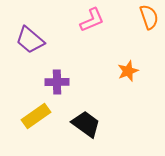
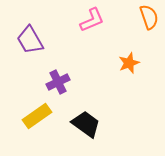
purple trapezoid: rotated 20 degrees clockwise
orange star: moved 1 px right, 8 px up
purple cross: moved 1 px right; rotated 25 degrees counterclockwise
yellow rectangle: moved 1 px right
